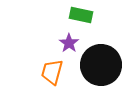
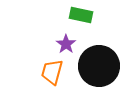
purple star: moved 3 px left, 1 px down
black circle: moved 2 px left, 1 px down
